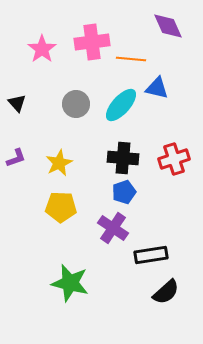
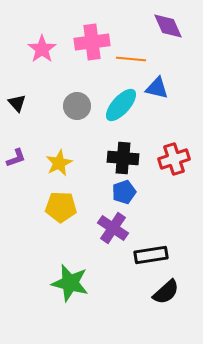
gray circle: moved 1 px right, 2 px down
